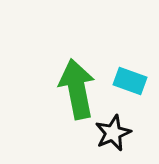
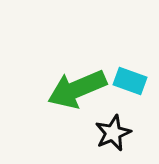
green arrow: rotated 102 degrees counterclockwise
